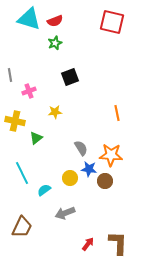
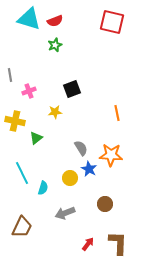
green star: moved 2 px down
black square: moved 2 px right, 12 px down
blue star: rotated 21 degrees clockwise
brown circle: moved 23 px down
cyan semicircle: moved 1 px left, 2 px up; rotated 144 degrees clockwise
